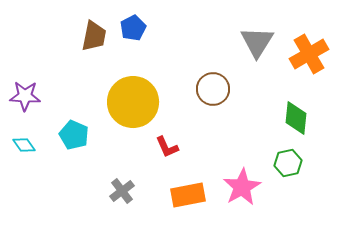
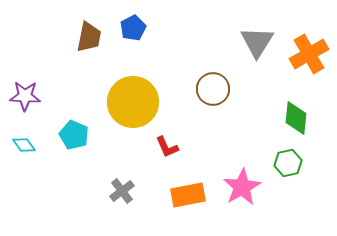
brown trapezoid: moved 5 px left, 1 px down
